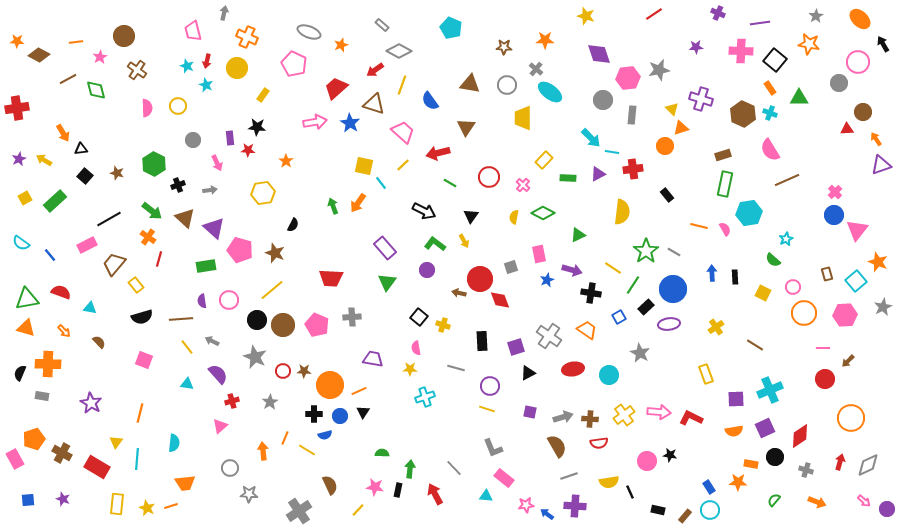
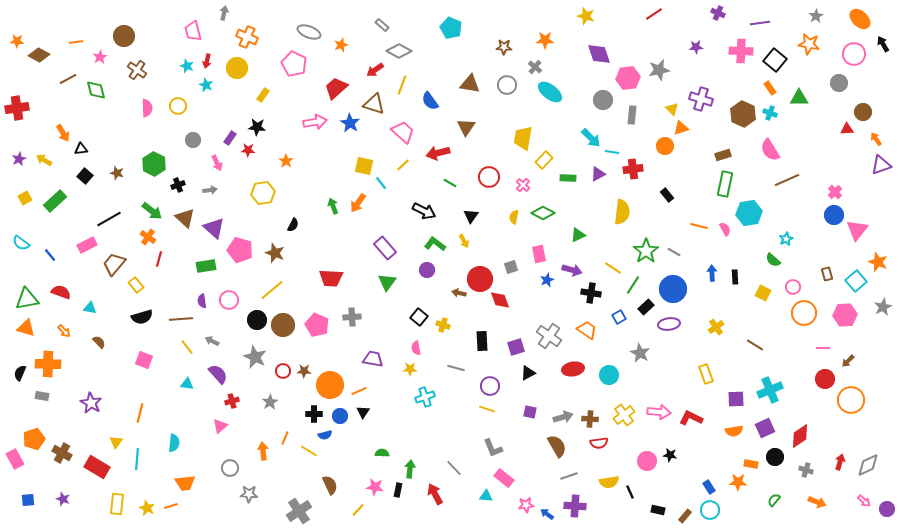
pink circle at (858, 62): moved 4 px left, 8 px up
gray cross at (536, 69): moved 1 px left, 2 px up
yellow trapezoid at (523, 118): moved 20 px down; rotated 10 degrees clockwise
purple rectangle at (230, 138): rotated 40 degrees clockwise
orange circle at (851, 418): moved 18 px up
yellow line at (307, 450): moved 2 px right, 1 px down
